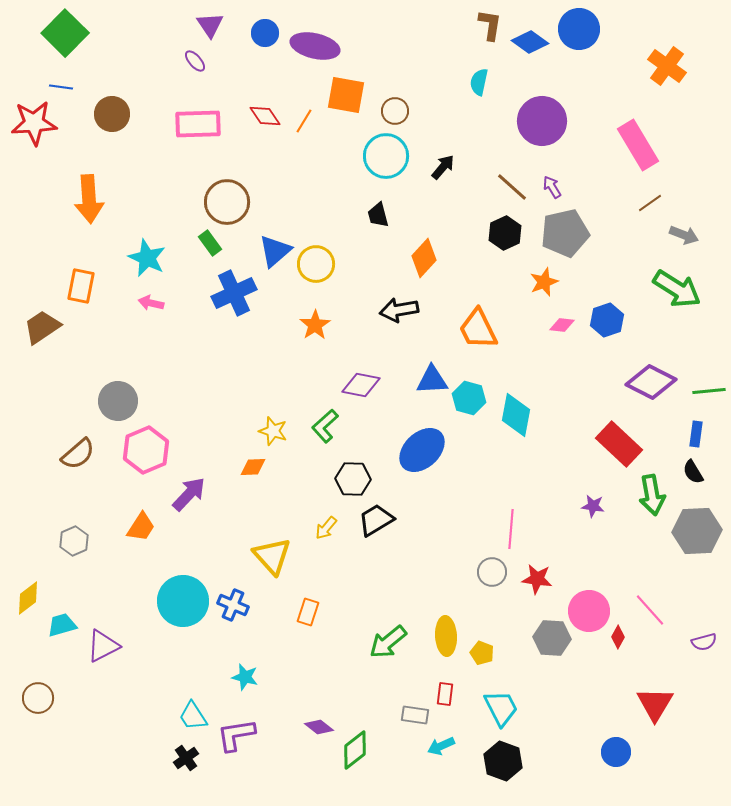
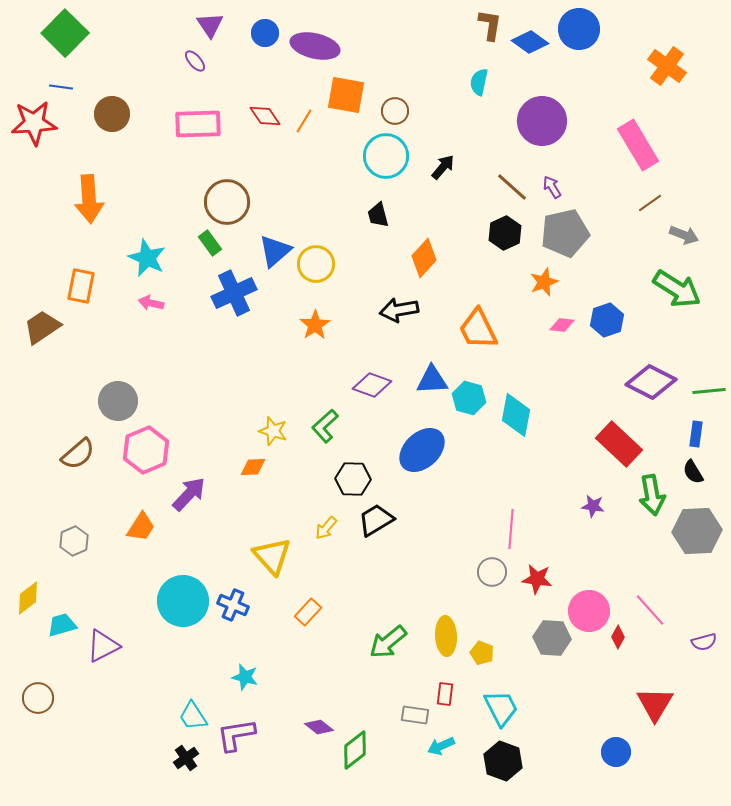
purple diamond at (361, 385): moved 11 px right; rotated 9 degrees clockwise
orange rectangle at (308, 612): rotated 24 degrees clockwise
